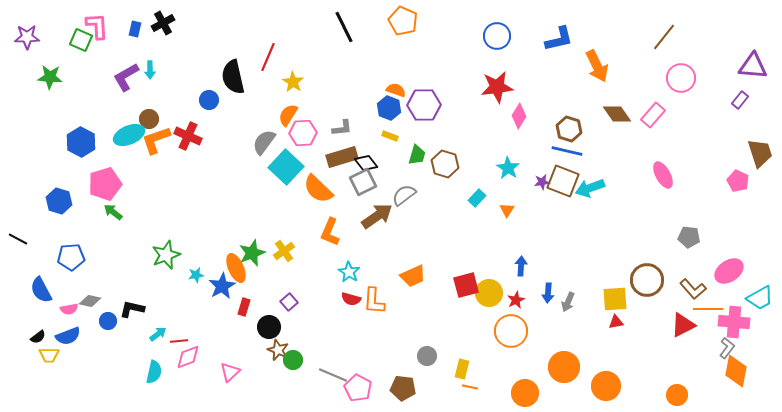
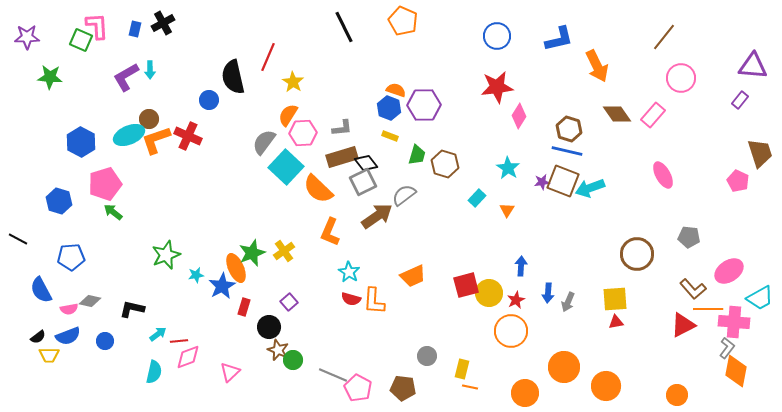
brown circle at (647, 280): moved 10 px left, 26 px up
blue circle at (108, 321): moved 3 px left, 20 px down
